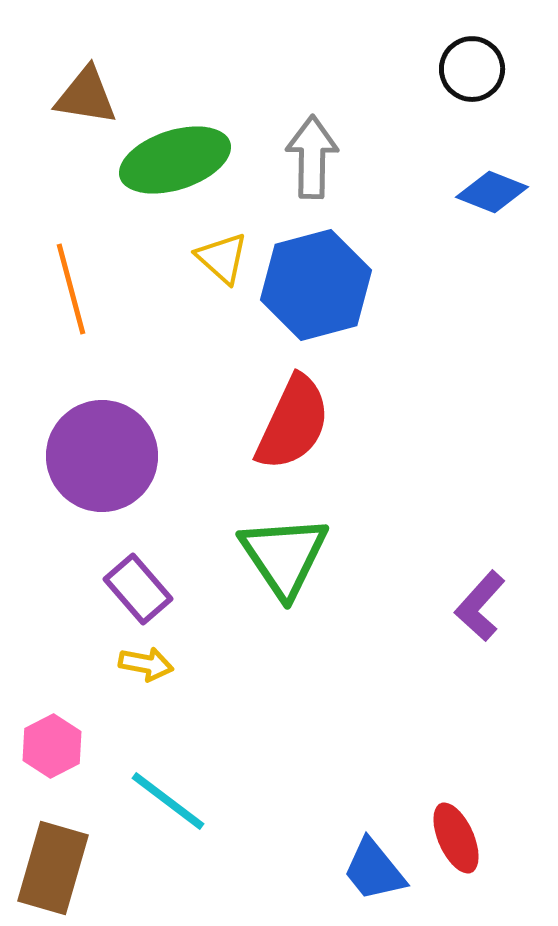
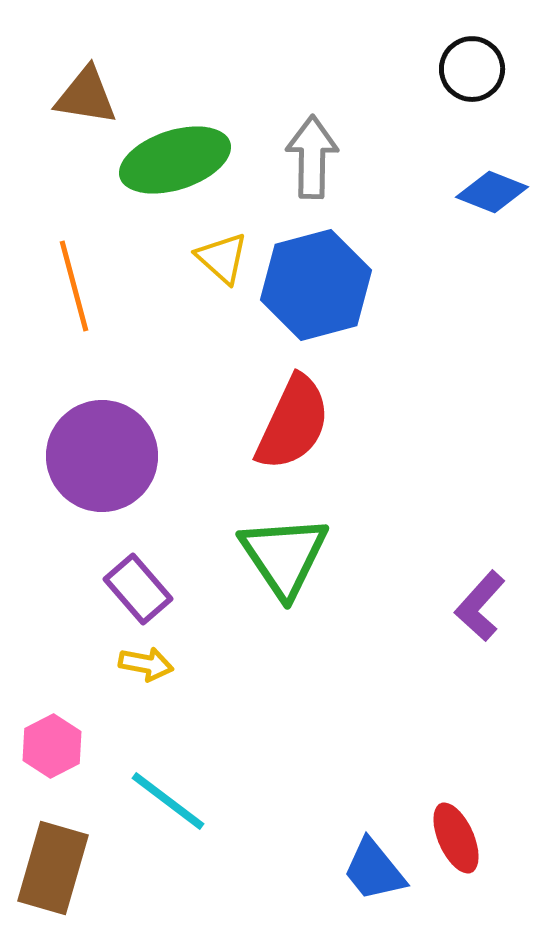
orange line: moved 3 px right, 3 px up
